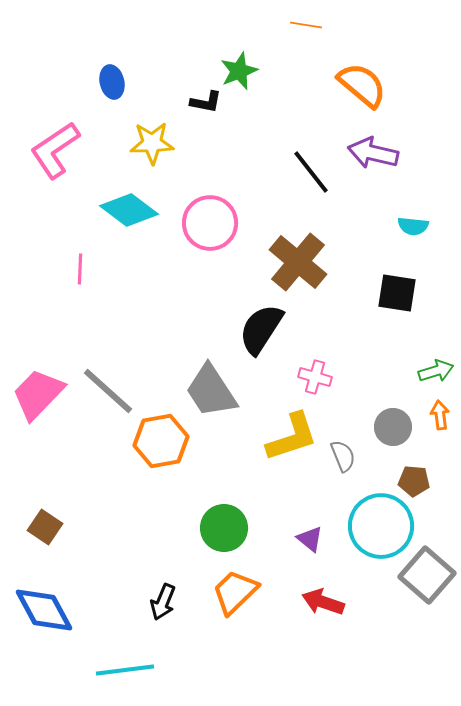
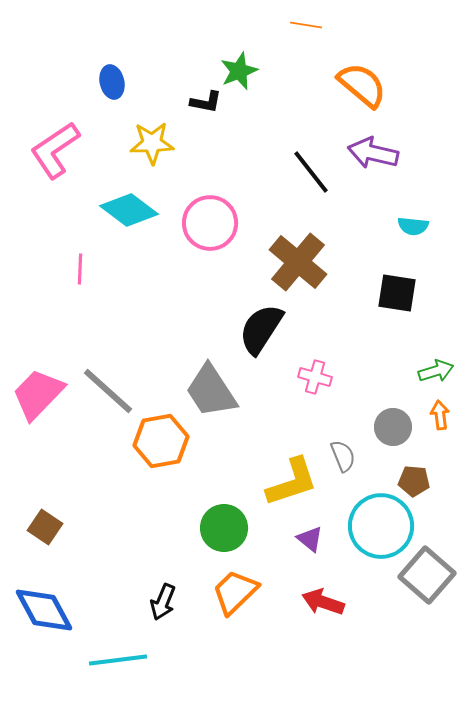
yellow L-shape: moved 45 px down
cyan line: moved 7 px left, 10 px up
